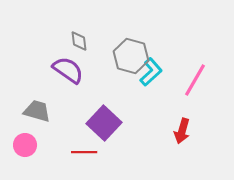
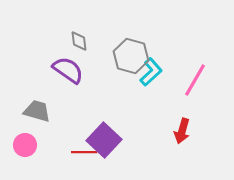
purple square: moved 17 px down
